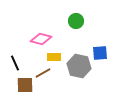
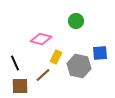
yellow rectangle: moved 2 px right; rotated 64 degrees counterclockwise
brown line: moved 2 px down; rotated 14 degrees counterclockwise
brown square: moved 5 px left, 1 px down
